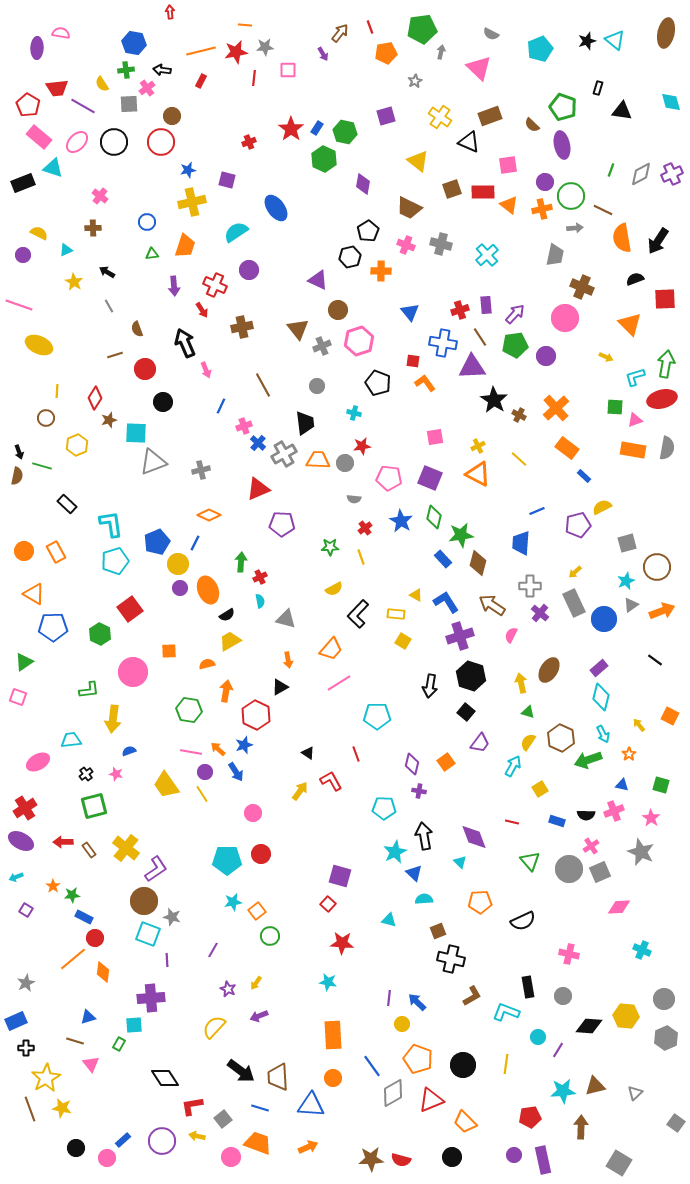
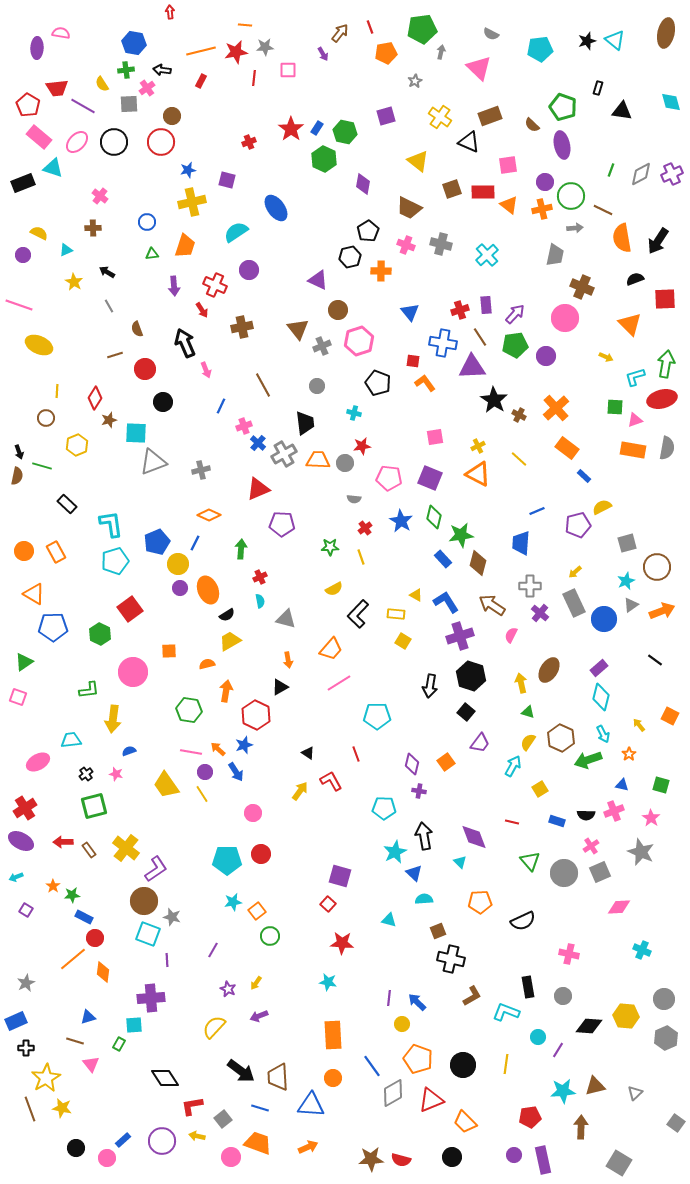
cyan pentagon at (540, 49): rotated 15 degrees clockwise
green arrow at (241, 562): moved 13 px up
gray circle at (569, 869): moved 5 px left, 4 px down
